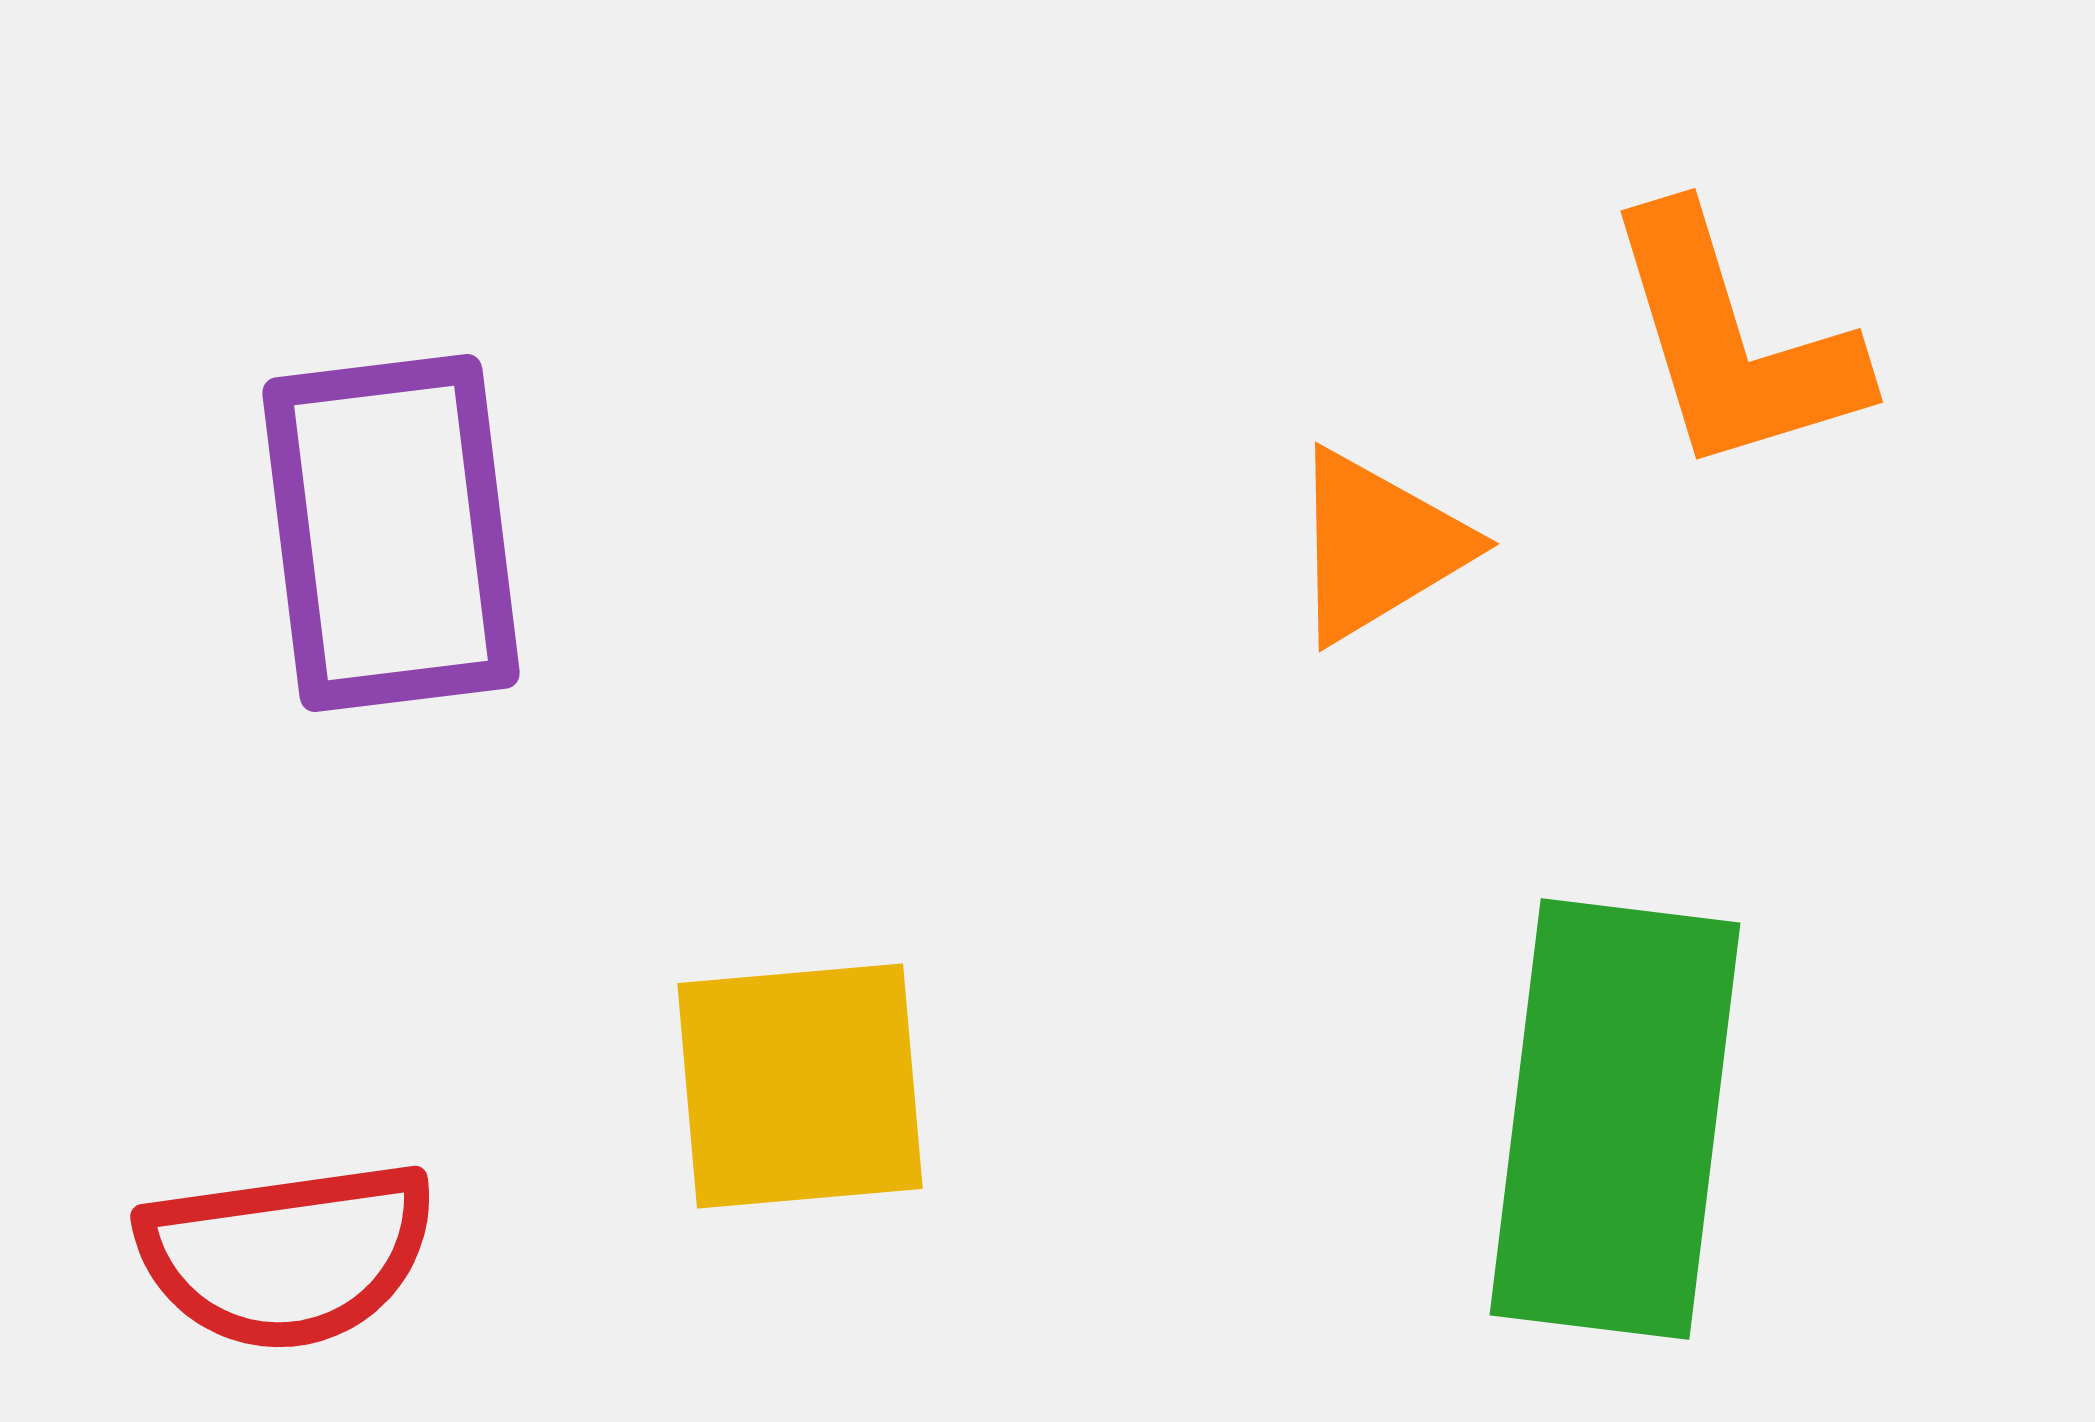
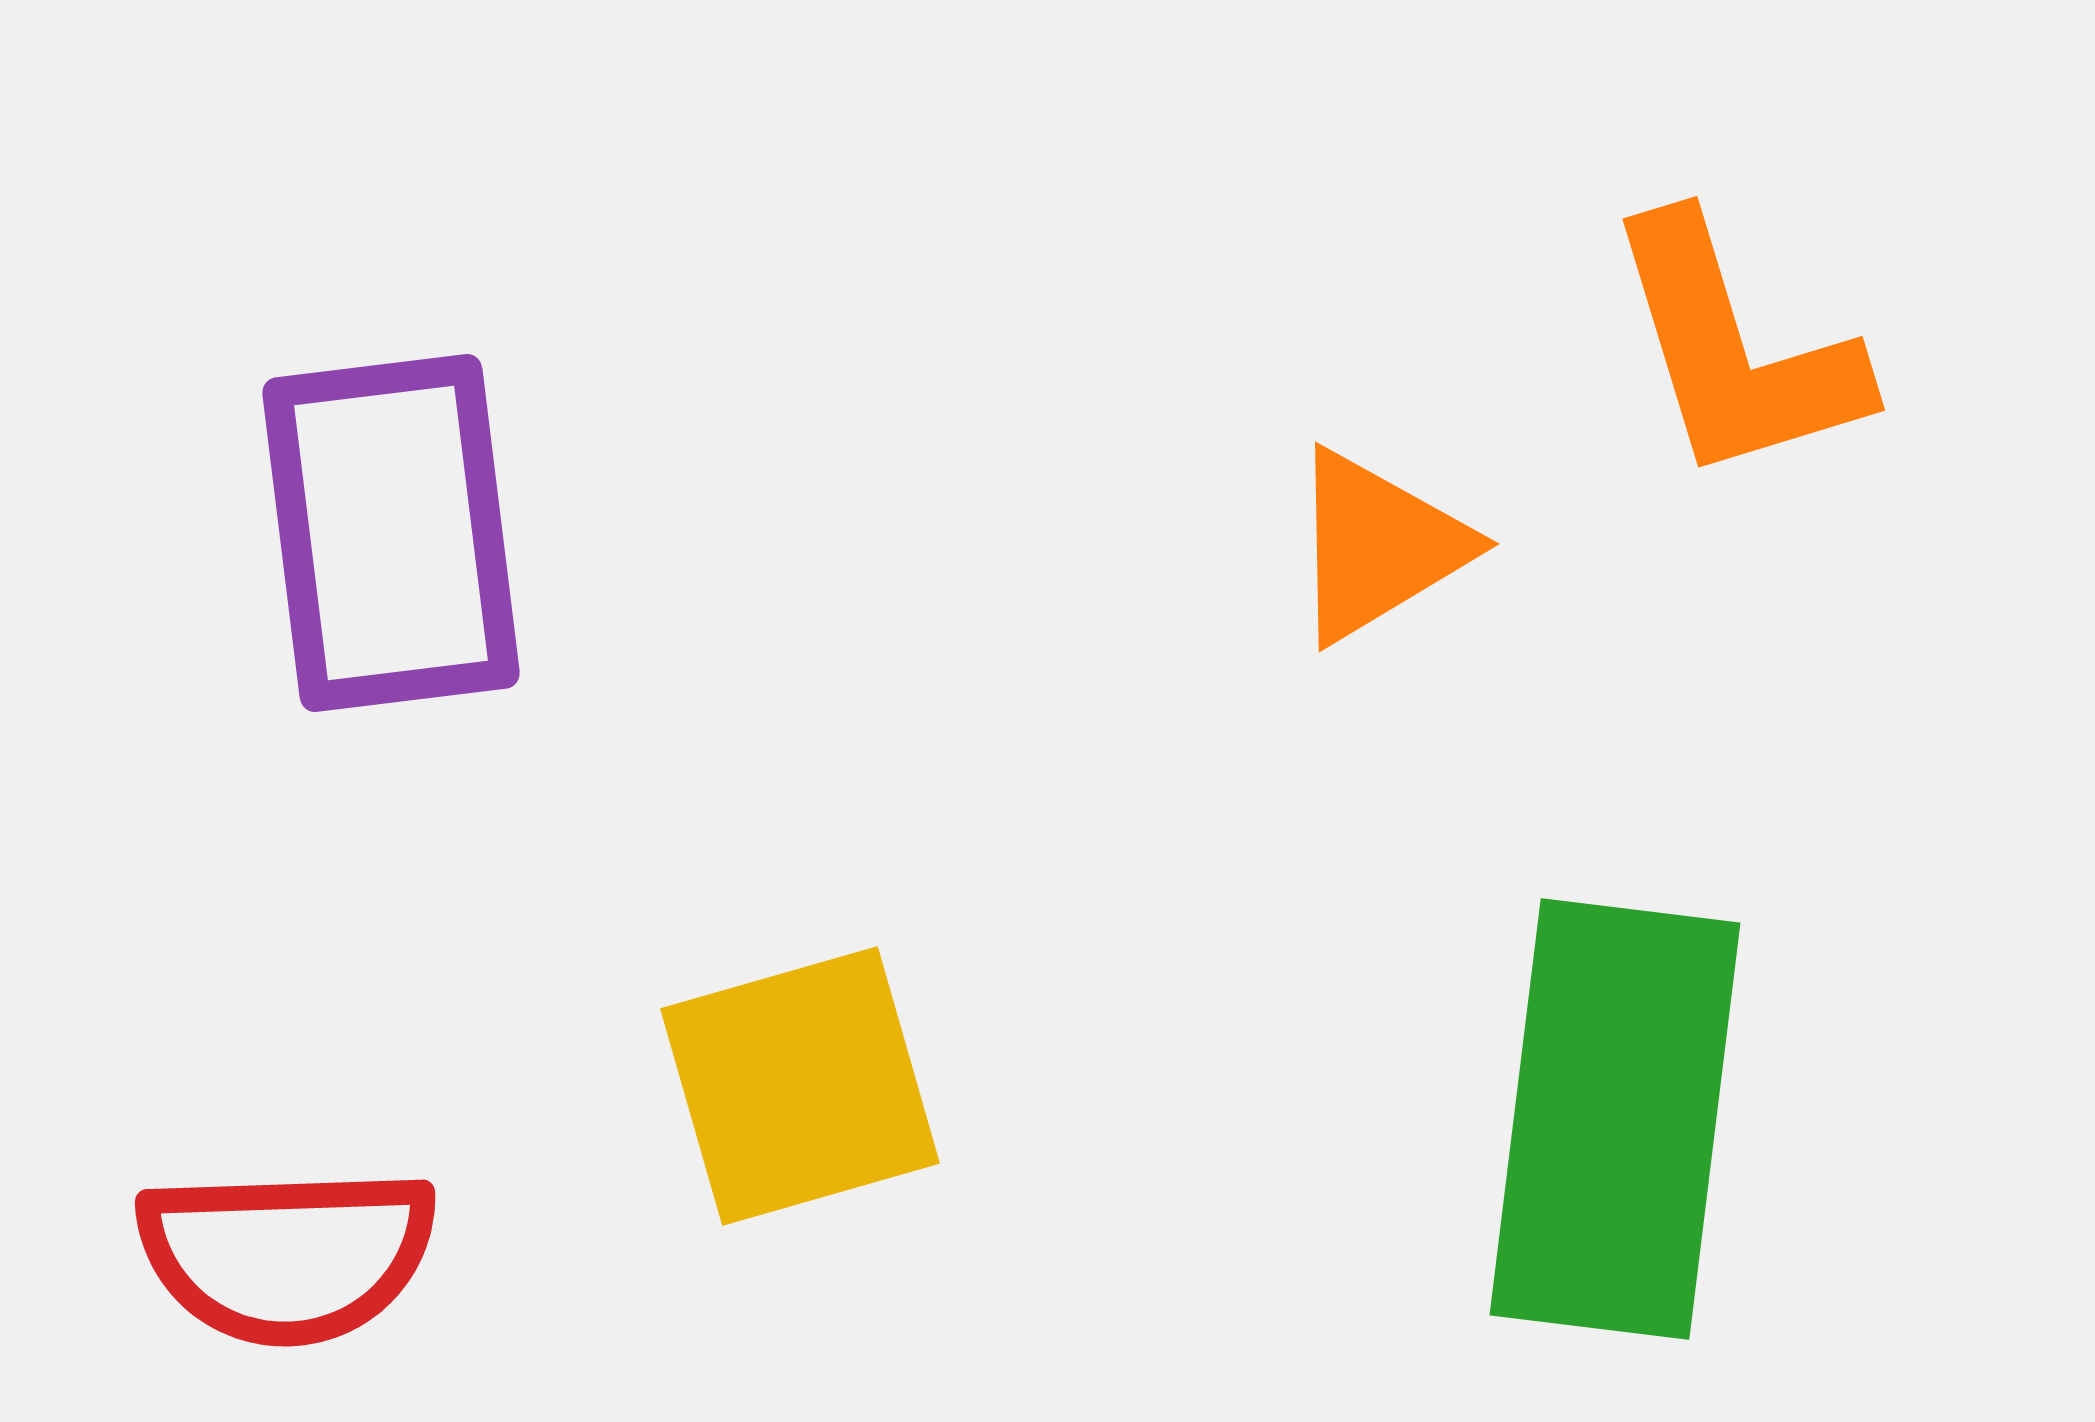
orange L-shape: moved 2 px right, 8 px down
yellow square: rotated 11 degrees counterclockwise
red semicircle: rotated 6 degrees clockwise
